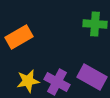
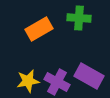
green cross: moved 16 px left, 6 px up
orange rectangle: moved 20 px right, 8 px up
purple rectangle: moved 3 px left, 1 px up
